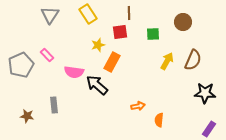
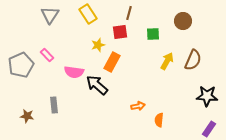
brown line: rotated 16 degrees clockwise
brown circle: moved 1 px up
black star: moved 2 px right, 3 px down
